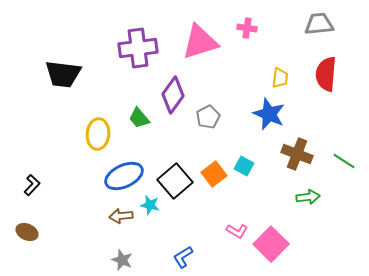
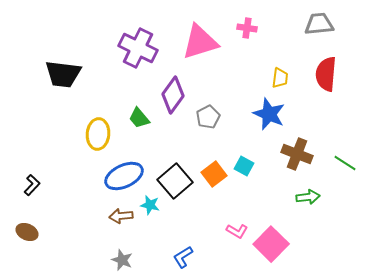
purple cross: rotated 33 degrees clockwise
green line: moved 1 px right, 2 px down
